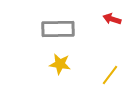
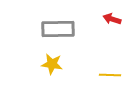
yellow star: moved 8 px left
yellow line: rotated 55 degrees clockwise
